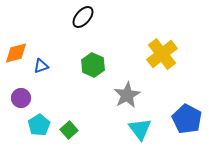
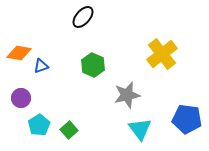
orange diamond: moved 3 px right; rotated 25 degrees clockwise
gray star: rotated 16 degrees clockwise
blue pentagon: rotated 20 degrees counterclockwise
